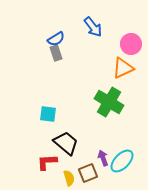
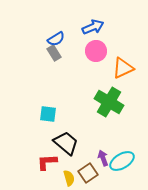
blue arrow: rotated 75 degrees counterclockwise
pink circle: moved 35 px left, 7 px down
gray rectangle: moved 2 px left; rotated 14 degrees counterclockwise
cyan ellipse: rotated 15 degrees clockwise
brown square: rotated 12 degrees counterclockwise
